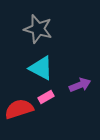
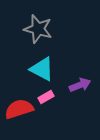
cyan triangle: moved 1 px right, 1 px down
